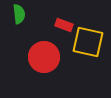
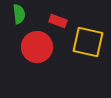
red rectangle: moved 6 px left, 4 px up
red circle: moved 7 px left, 10 px up
